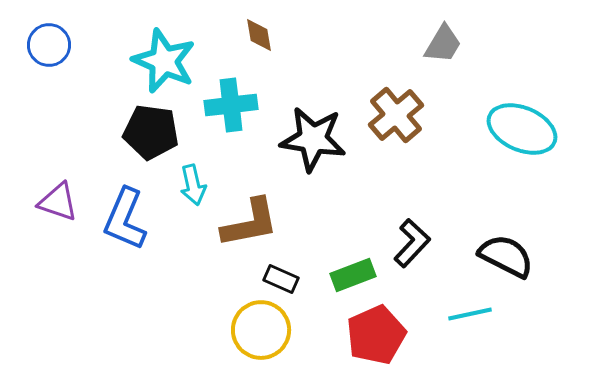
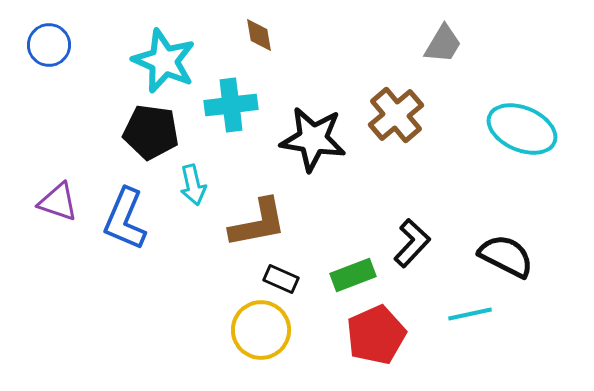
brown L-shape: moved 8 px right
